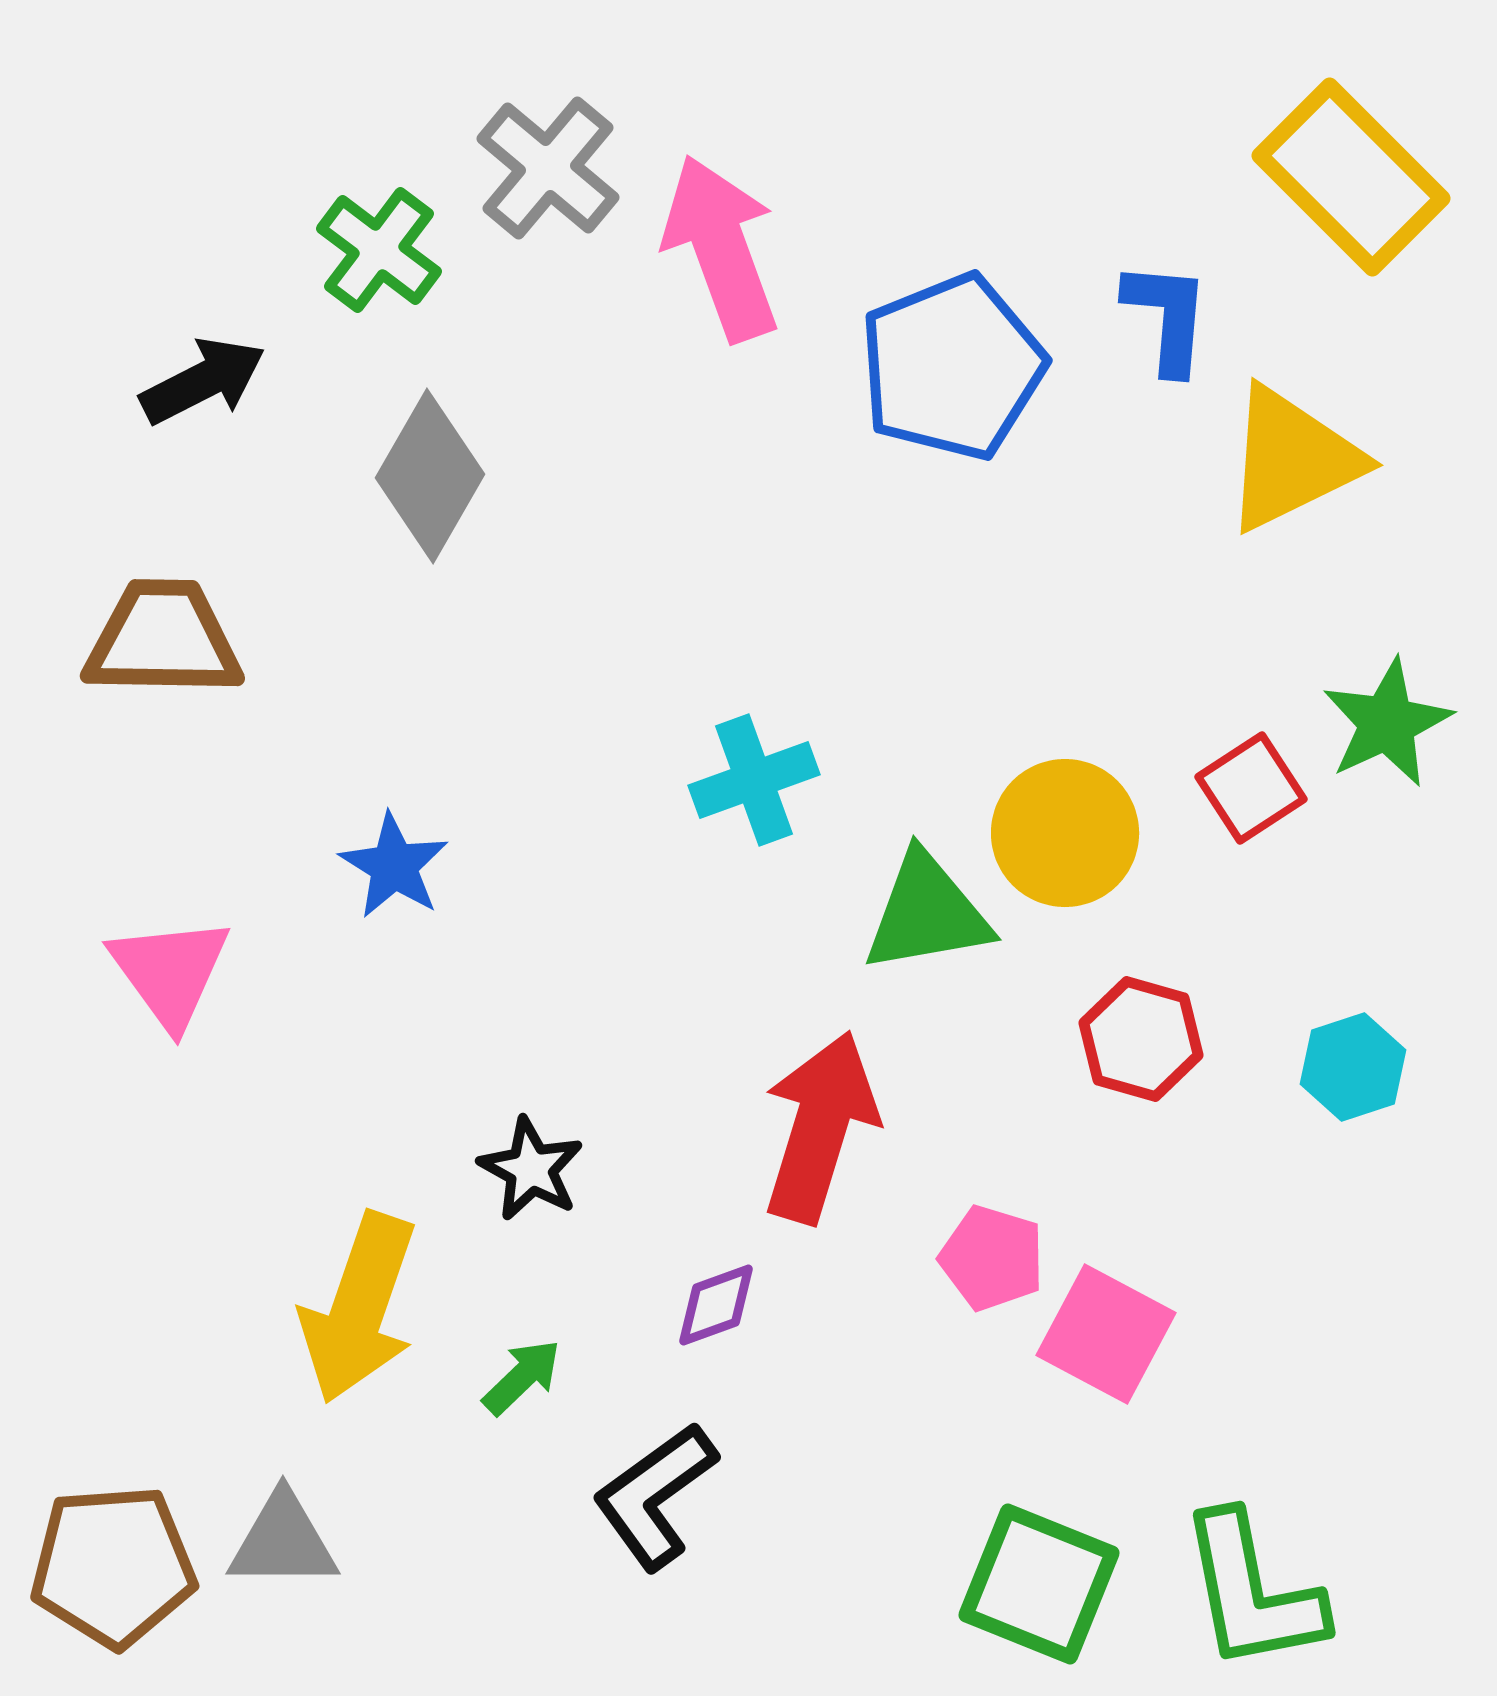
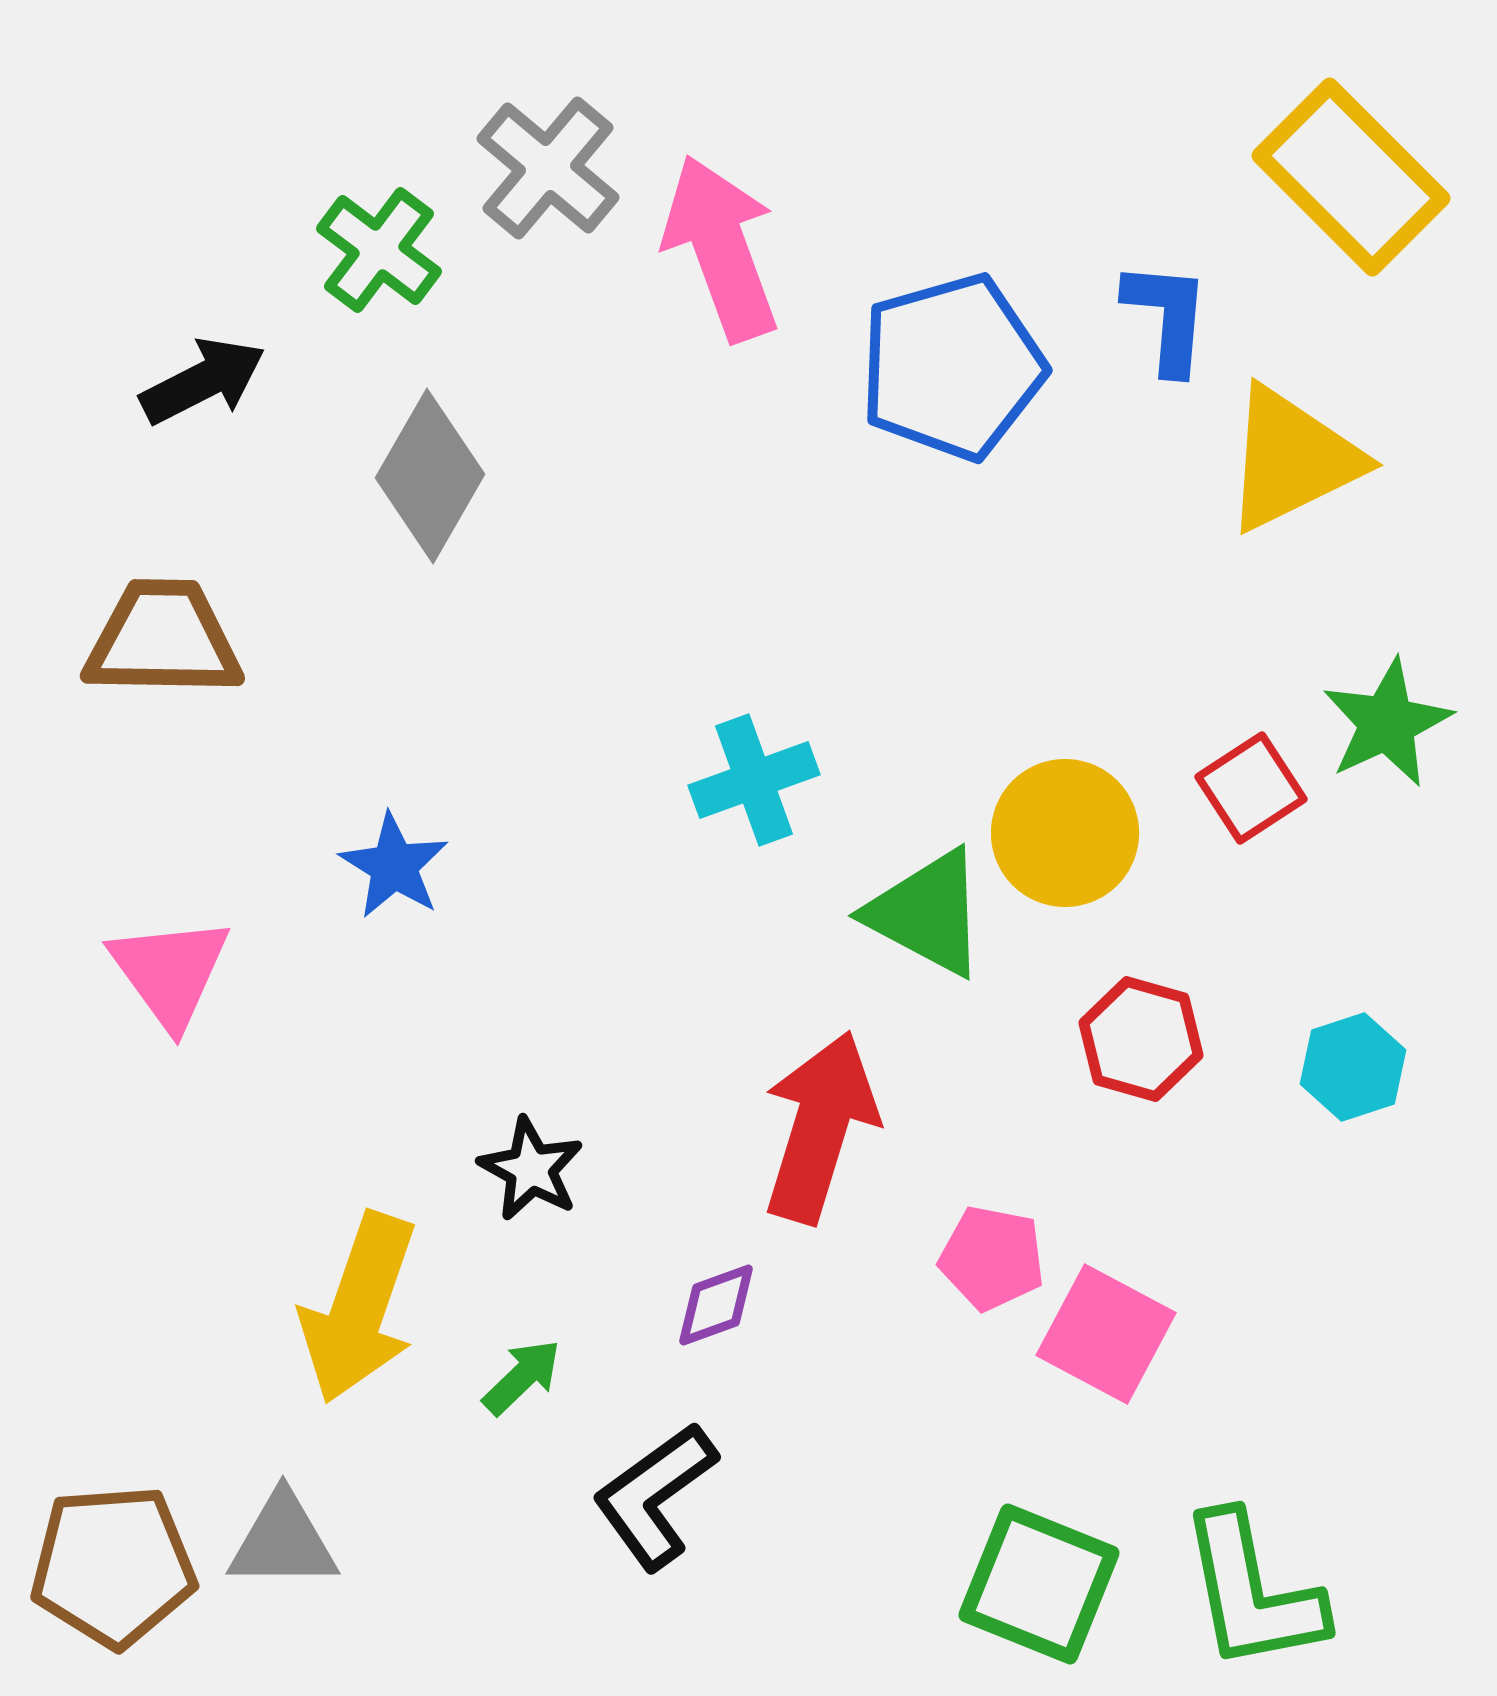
blue pentagon: rotated 6 degrees clockwise
green triangle: rotated 38 degrees clockwise
pink pentagon: rotated 6 degrees counterclockwise
